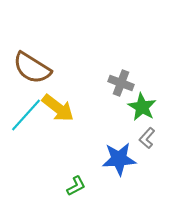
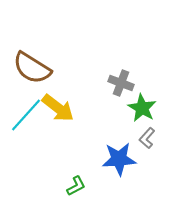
green star: moved 1 px down
